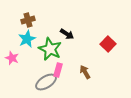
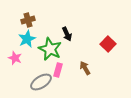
black arrow: rotated 32 degrees clockwise
pink star: moved 3 px right
brown arrow: moved 4 px up
gray ellipse: moved 5 px left
